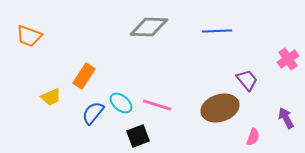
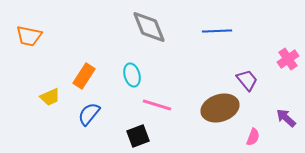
gray diamond: rotated 66 degrees clockwise
orange trapezoid: rotated 8 degrees counterclockwise
yellow trapezoid: moved 1 px left
cyan ellipse: moved 11 px right, 28 px up; rotated 35 degrees clockwise
blue semicircle: moved 4 px left, 1 px down
purple arrow: rotated 20 degrees counterclockwise
